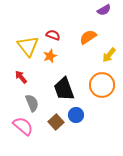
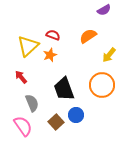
orange semicircle: moved 1 px up
yellow triangle: rotated 25 degrees clockwise
orange star: moved 1 px up
pink semicircle: rotated 15 degrees clockwise
